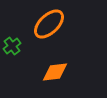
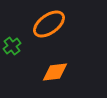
orange ellipse: rotated 8 degrees clockwise
